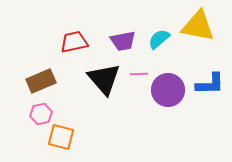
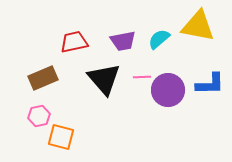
pink line: moved 3 px right, 3 px down
brown rectangle: moved 2 px right, 3 px up
pink hexagon: moved 2 px left, 2 px down
